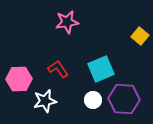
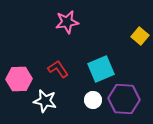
white star: rotated 25 degrees clockwise
